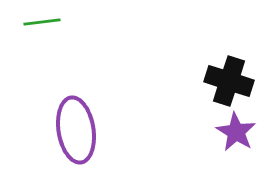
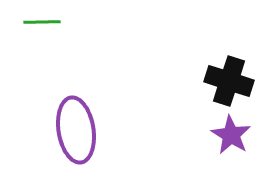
green line: rotated 6 degrees clockwise
purple star: moved 5 px left, 3 px down
